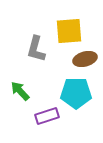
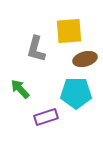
green arrow: moved 2 px up
purple rectangle: moved 1 px left, 1 px down
